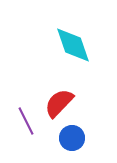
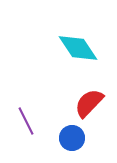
cyan diamond: moved 5 px right, 3 px down; rotated 15 degrees counterclockwise
red semicircle: moved 30 px right
